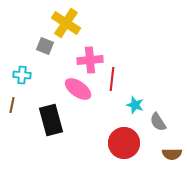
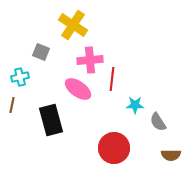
yellow cross: moved 7 px right, 2 px down
gray square: moved 4 px left, 6 px down
cyan cross: moved 2 px left, 2 px down; rotated 18 degrees counterclockwise
cyan star: rotated 18 degrees counterclockwise
red circle: moved 10 px left, 5 px down
brown semicircle: moved 1 px left, 1 px down
